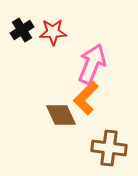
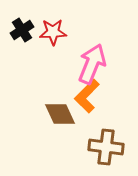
orange L-shape: moved 1 px right, 2 px up
brown diamond: moved 1 px left, 1 px up
brown cross: moved 3 px left, 1 px up
